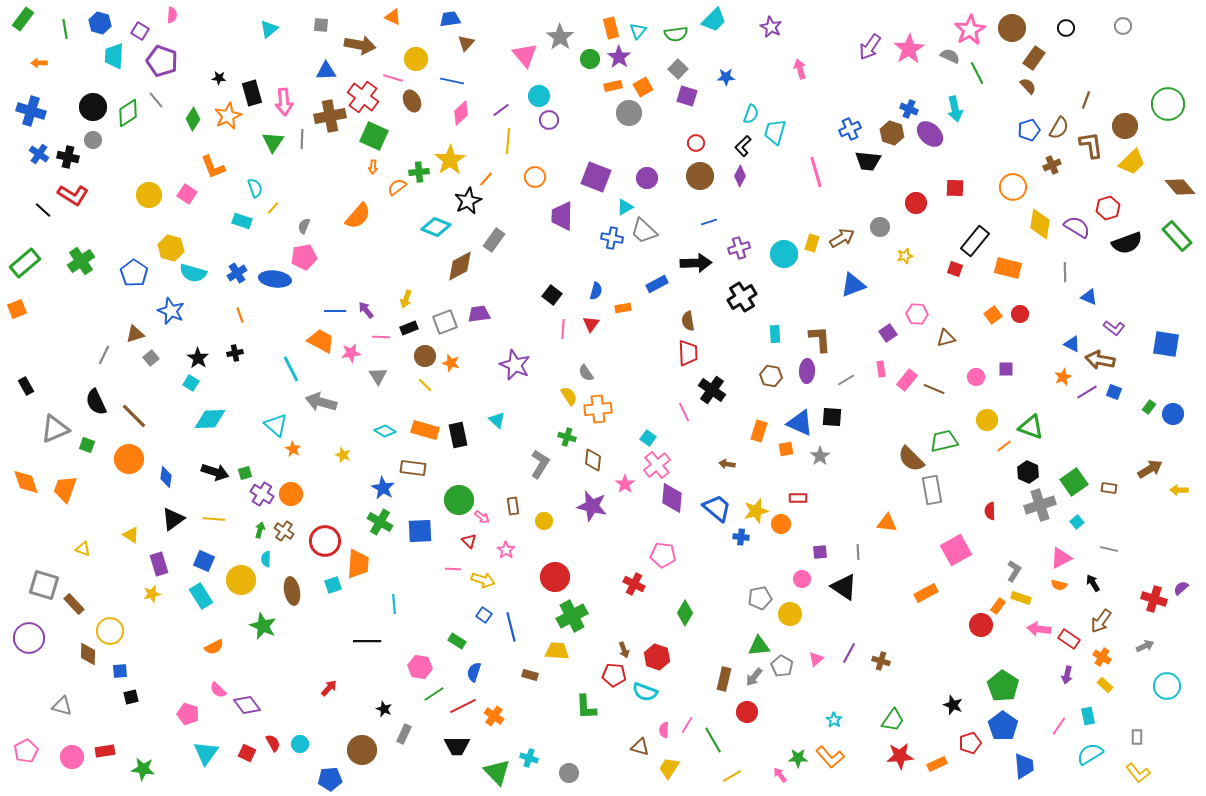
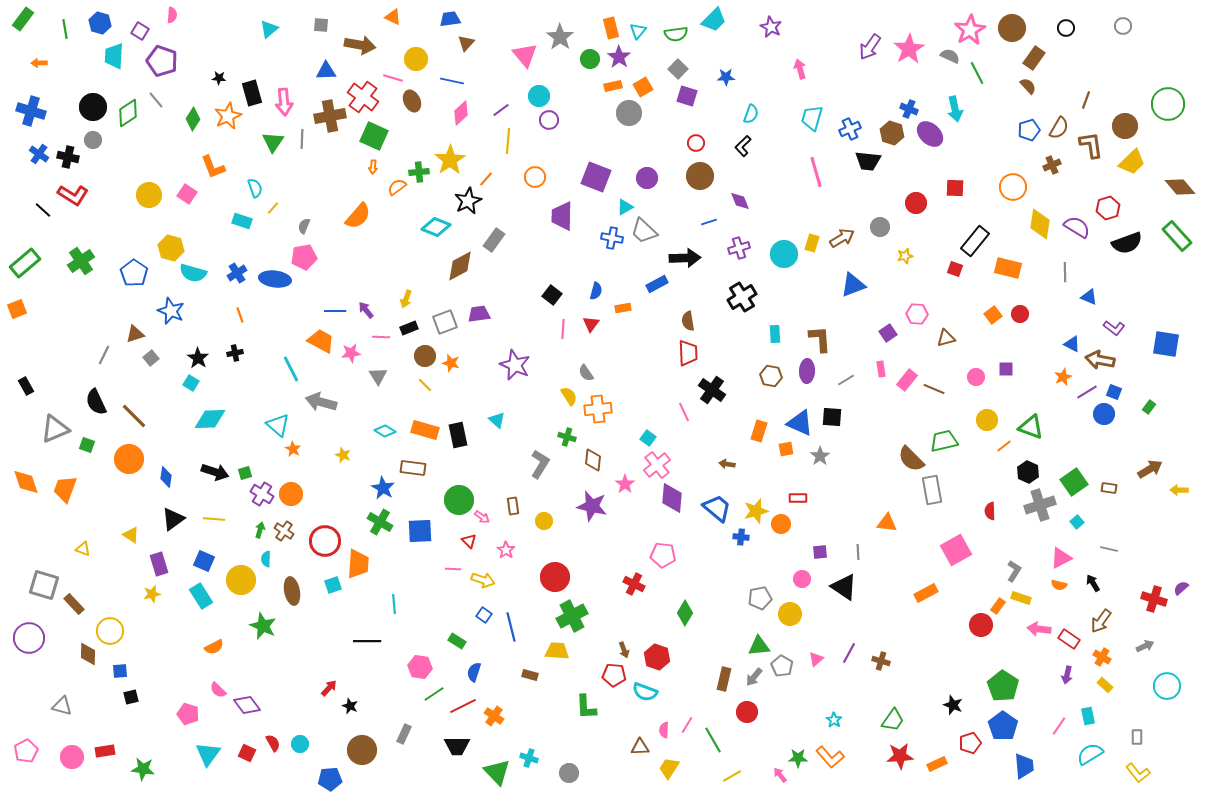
cyan trapezoid at (775, 132): moved 37 px right, 14 px up
purple diamond at (740, 176): moved 25 px down; rotated 50 degrees counterclockwise
black arrow at (696, 263): moved 11 px left, 5 px up
blue circle at (1173, 414): moved 69 px left
cyan triangle at (276, 425): moved 2 px right
black star at (384, 709): moved 34 px left, 3 px up
brown triangle at (640, 747): rotated 18 degrees counterclockwise
cyan triangle at (206, 753): moved 2 px right, 1 px down
